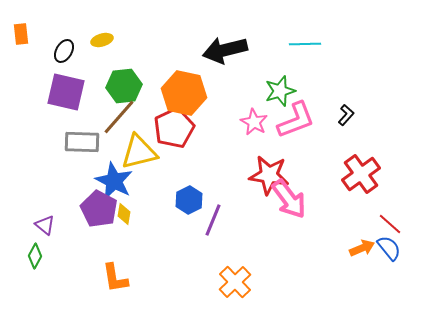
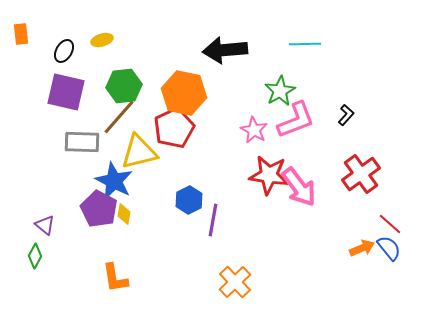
black arrow: rotated 9 degrees clockwise
green star: rotated 12 degrees counterclockwise
pink star: moved 8 px down
pink arrow: moved 10 px right, 12 px up
purple line: rotated 12 degrees counterclockwise
